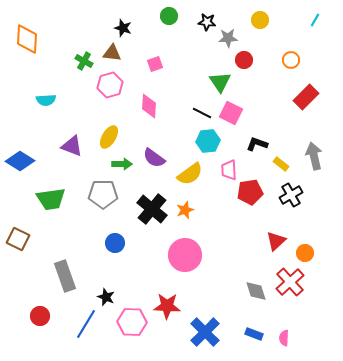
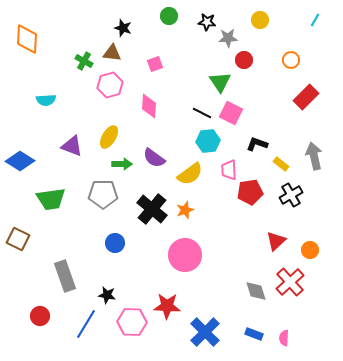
orange circle at (305, 253): moved 5 px right, 3 px up
black star at (106, 297): moved 1 px right, 2 px up; rotated 12 degrees counterclockwise
